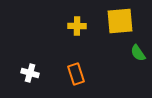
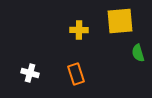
yellow cross: moved 2 px right, 4 px down
green semicircle: rotated 18 degrees clockwise
